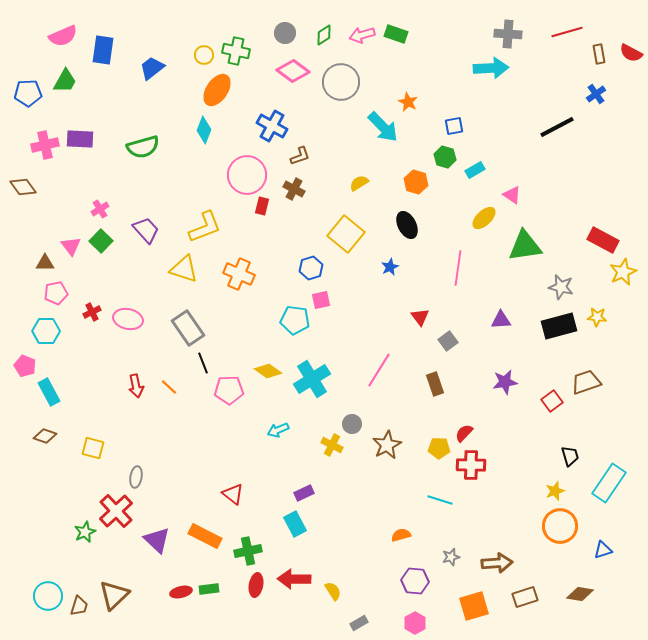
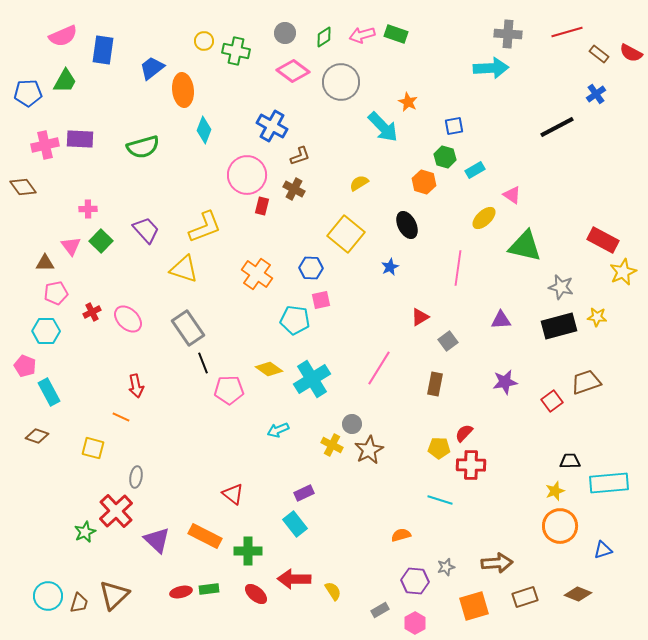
green diamond at (324, 35): moved 2 px down
brown rectangle at (599, 54): rotated 42 degrees counterclockwise
yellow circle at (204, 55): moved 14 px up
orange ellipse at (217, 90): moved 34 px left; rotated 40 degrees counterclockwise
orange hexagon at (416, 182): moved 8 px right
pink cross at (100, 209): moved 12 px left; rotated 30 degrees clockwise
green triangle at (525, 246): rotated 21 degrees clockwise
blue hexagon at (311, 268): rotated 20 degrees clockwise
orange cross at (239, 274): moved 18 px right; rotated 12 degrees clockwise
red triangle at (420, 317): rotated 36 degrees clockwise
pink ellipse at (128, 319): rotated 32 degrees clockwise
pink line at (379, 370): moved 2 px up
yellow diamond at (268, 371): moved 1 px right, 2 px up
brown rectangle at (435, 384): rotated 30 degrees clockwise
orange line at (169, 387): moved 48 px left, 30 px down; rotated 18 degrees counterclockwise
brown diamond at (45, 436): moved 8 px left
brown star at (387, 445): moved 18 px left, 5 px down
black trapezoid at (570, 456): moved 5 px down; rotated 75 degrees counterclockwise
cyan rectangle at (609, 483): rotated 51 degrees clockwise
cyan rectangle at (295, 524): rotated 10 degrees counterclockwise
green cross at (248, 551): rotated 12 degrees clockwise
gray star at (451, 557): moved 5 px left, 10 px down
red ellipse at (256, 585): moved 9 px down; rotated 60 degrees counterclockwise
brown diamond at (580, 594): moved 2 px left; rotated 12 degrees clockwise
brown trapezoid at (79, 606): moved 3 px up
gray rectangle at (359, 623): moved 21 px right, 13 px up
